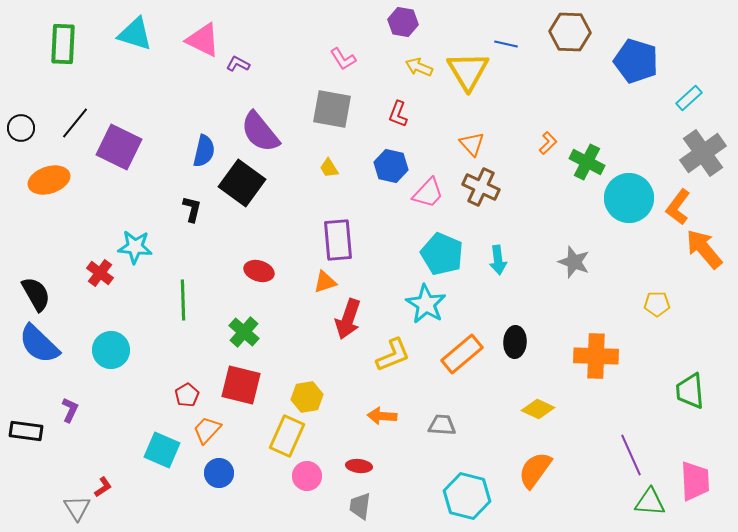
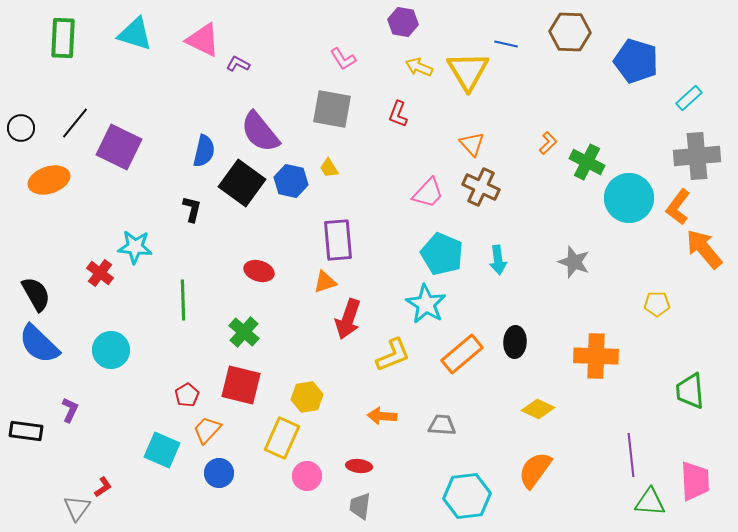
green rectangle at (63, 44): moved 6 px up
gray cross at (703, 153): moved 6 px left, 3 px down; rotated 30 degrees clockwise
blue hexagon at (391, 166): moved 100 px left, 15 px down
yellow rectangle at (287, 436): moved 5 px left, 2 px down
purple line at (631, 455): rotated 18 degrees clockwise
cyan hexagon at (467, 496): rotated 21 degrees counterclockwise
gray triangle at (77, 508): rotated 8 degrees clockwise
